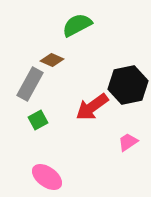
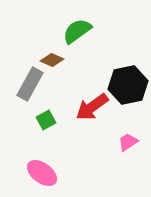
green semicircle: moved 6 px down; rotated 8 degrees counterclockwise
green square: moved 8 px right
pink ellipse: moved 5 px left, 4 px up
